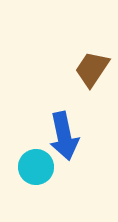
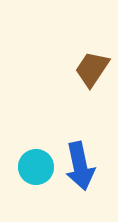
blue arrow: moved 16 px right, 30 px down
